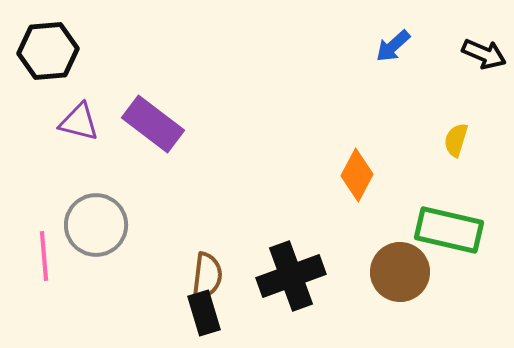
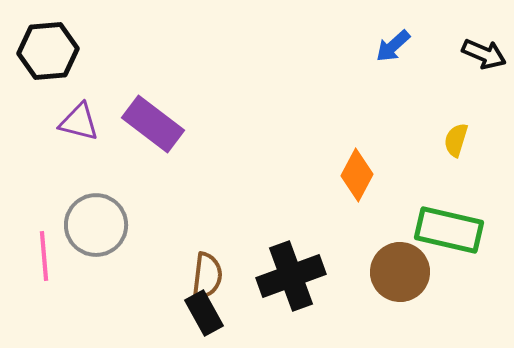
black rectangle: rotated 12 degrees counterclockwise
